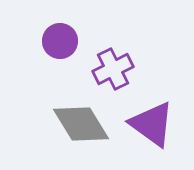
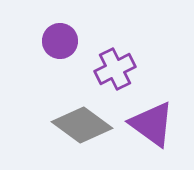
purple cross: moved 2 px right
gray diamond: moved 1 px right, 1 px down; rotated 22 degrees counterclockwise
